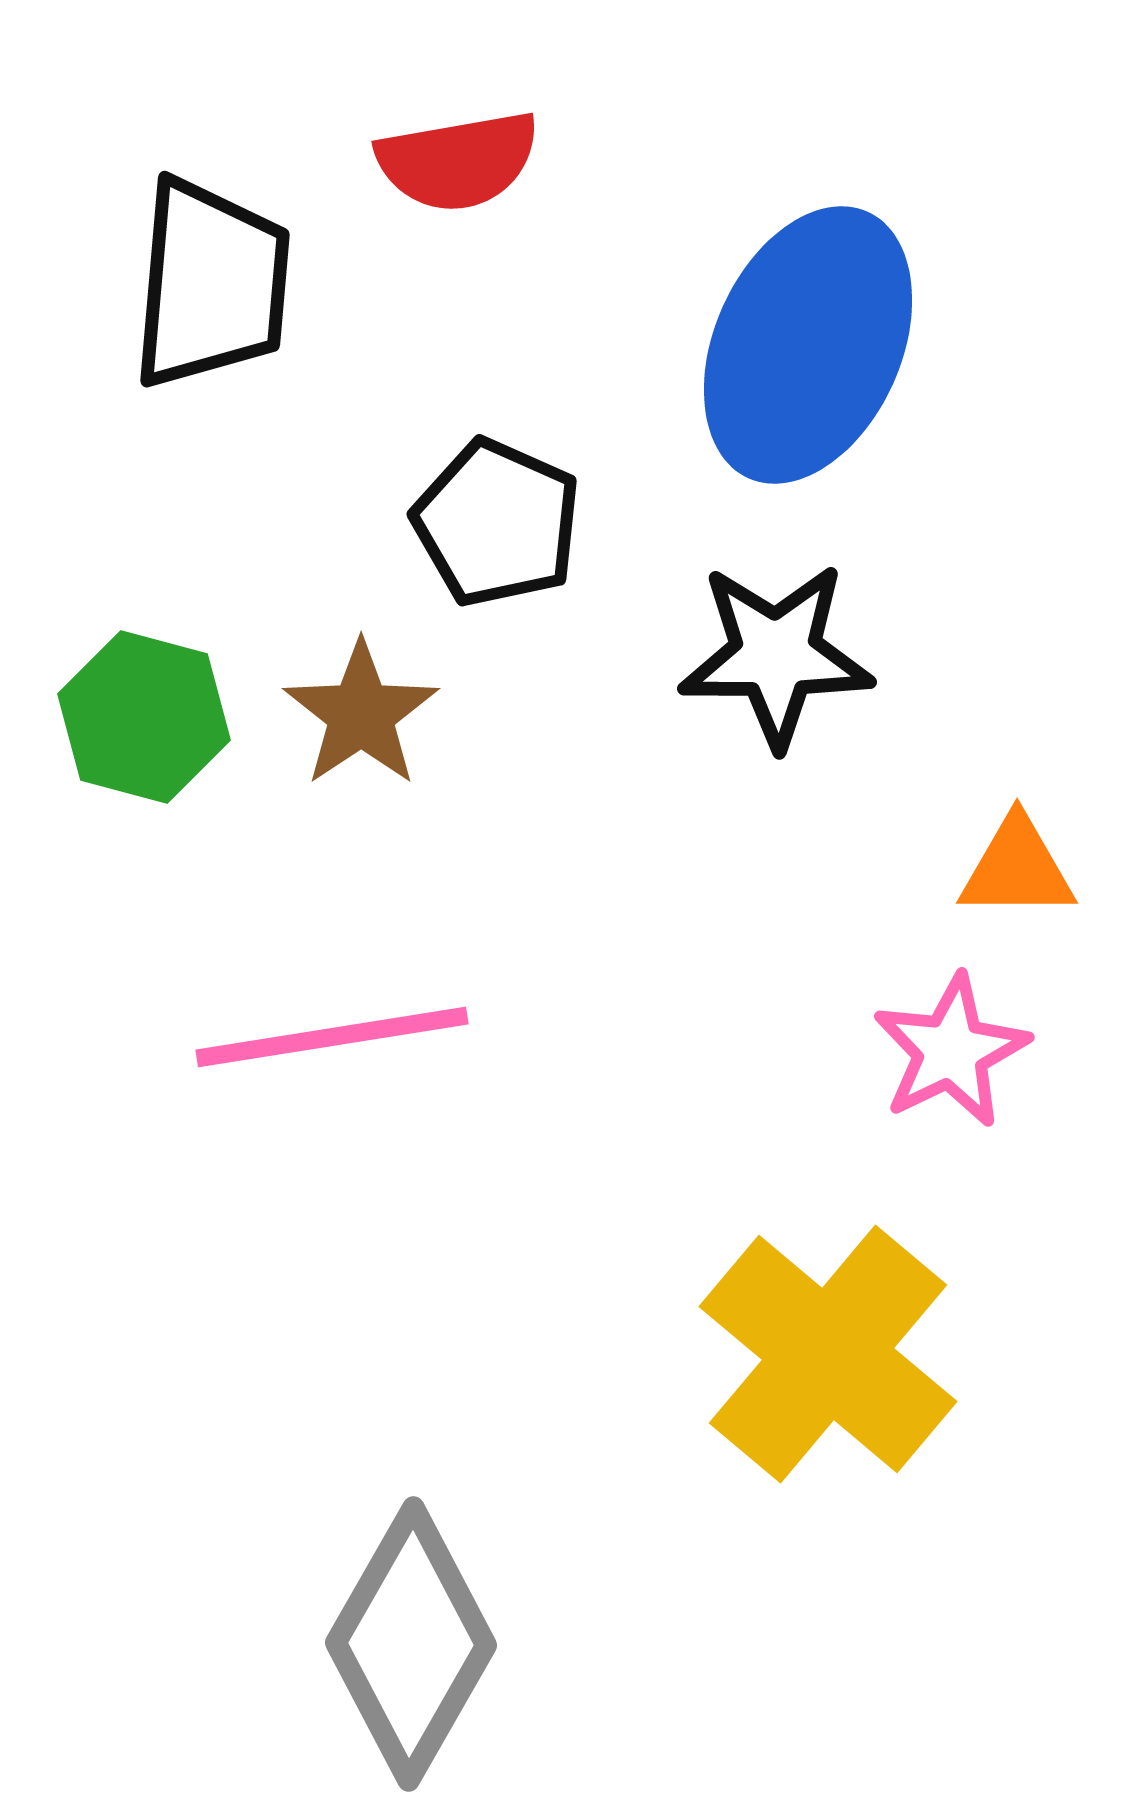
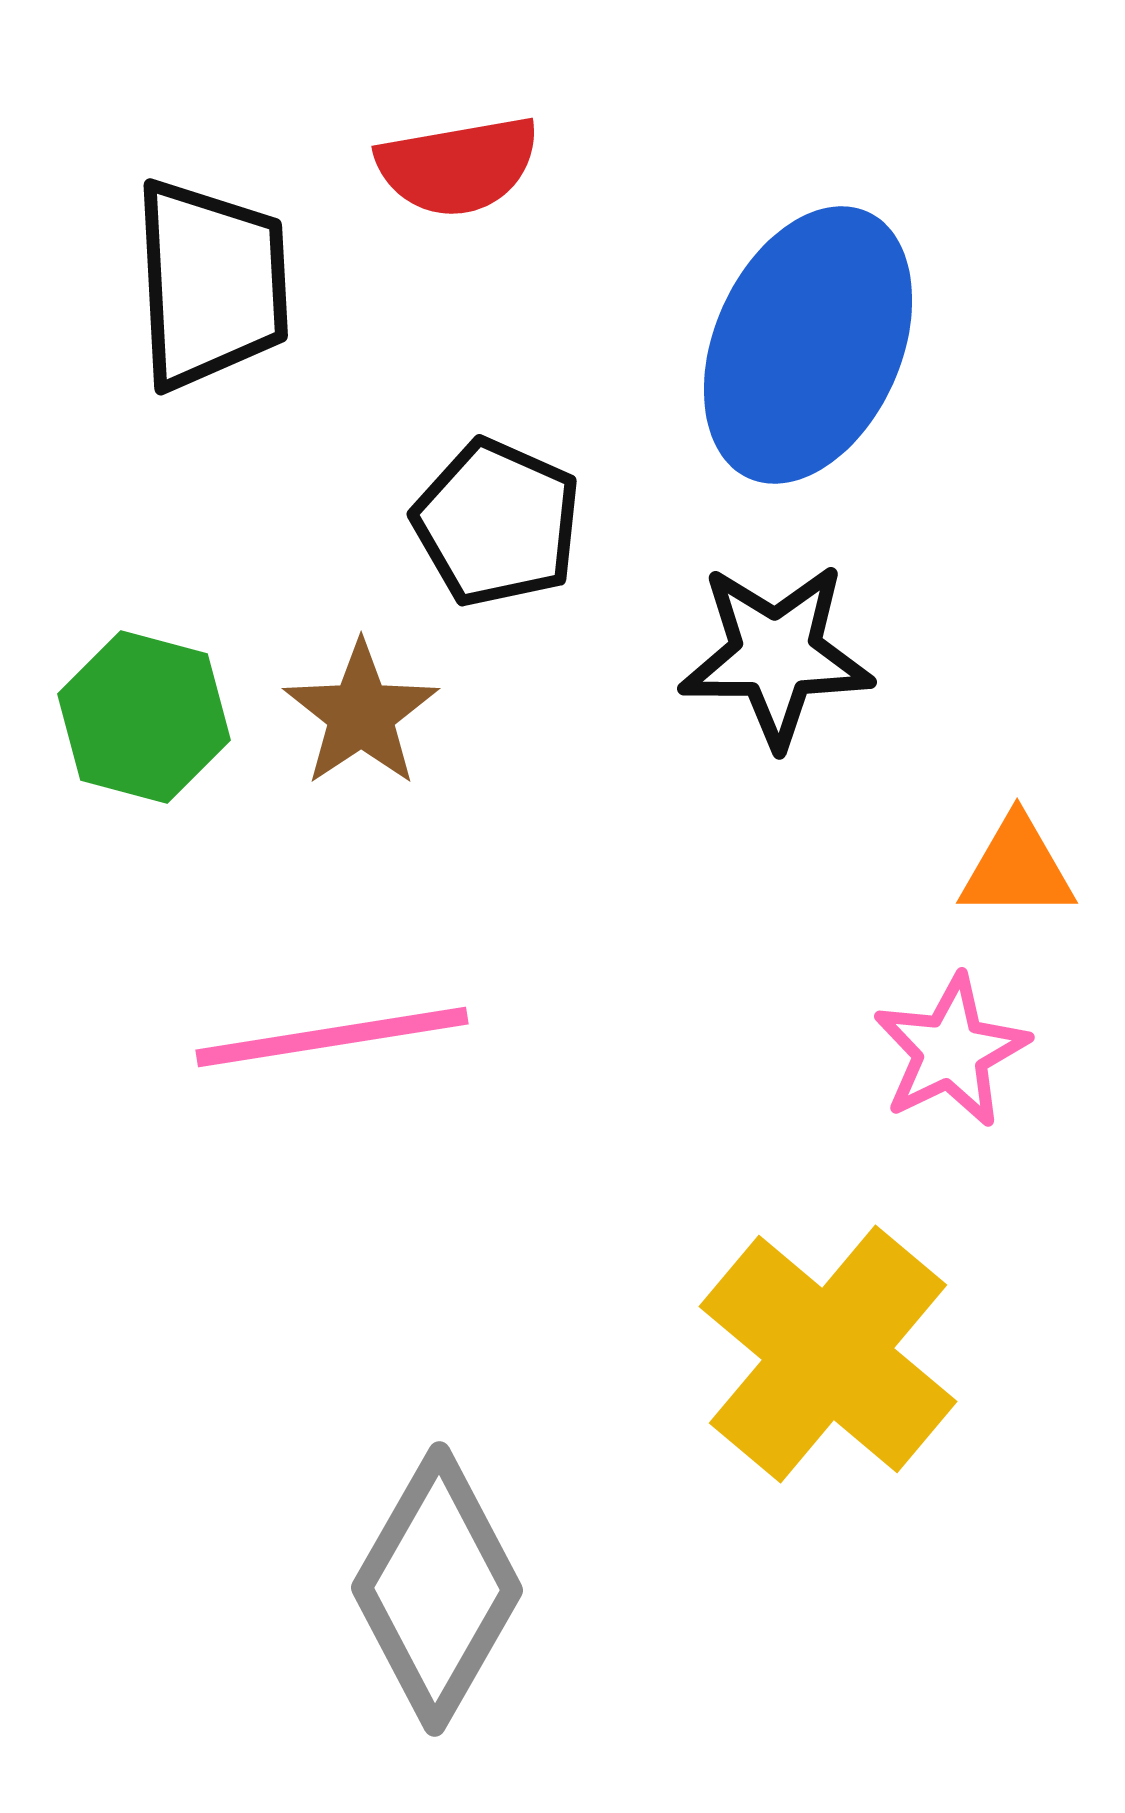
red semicircle: moved 5 px down
black trapezoid: rotated 8 degrees counterclockwise
gray diamond: moved 26 px right, 55 px up
